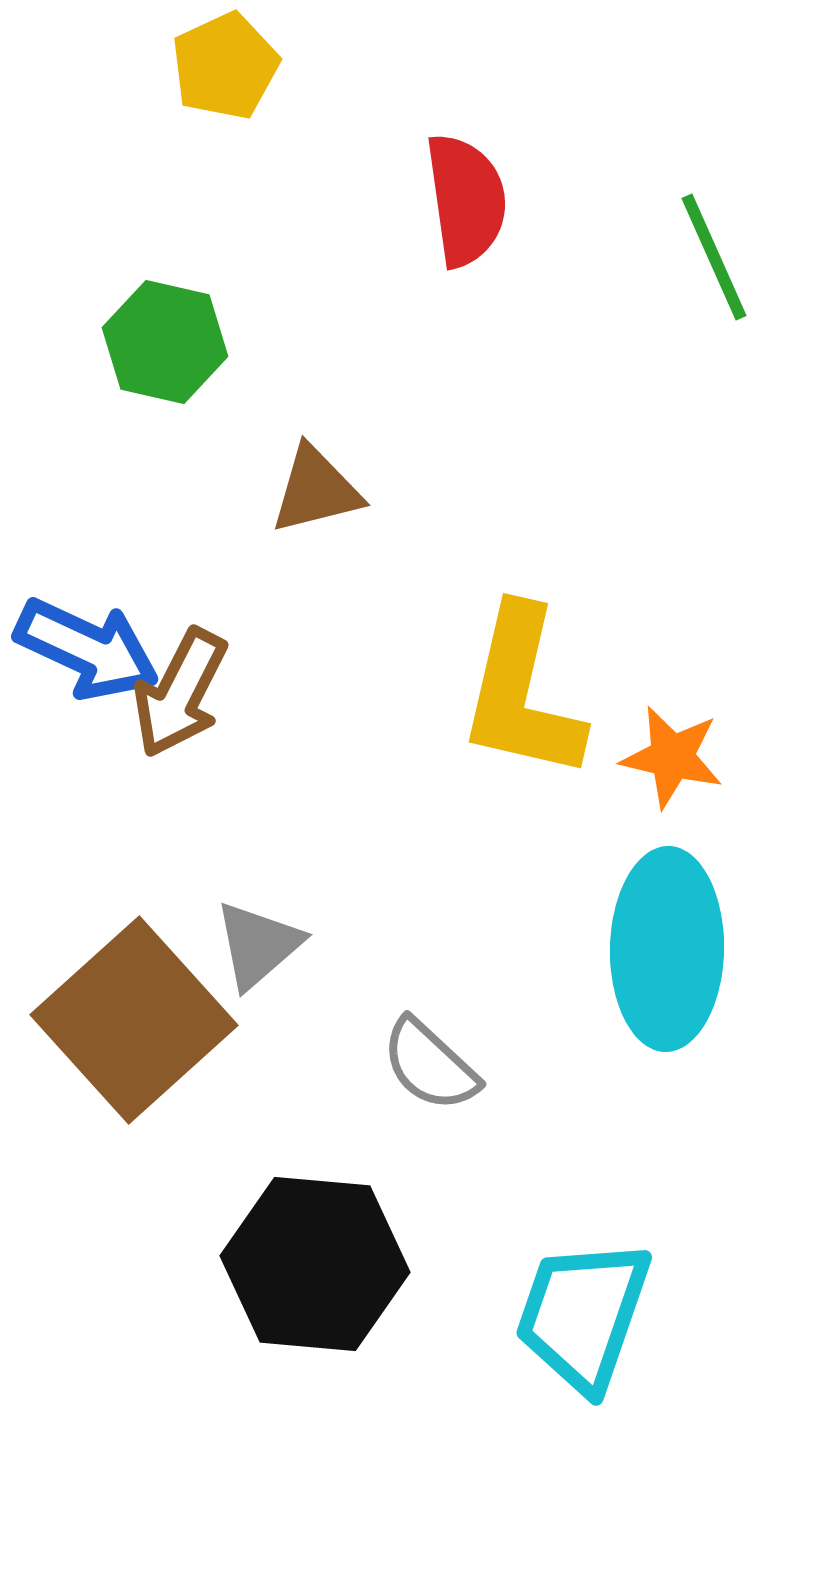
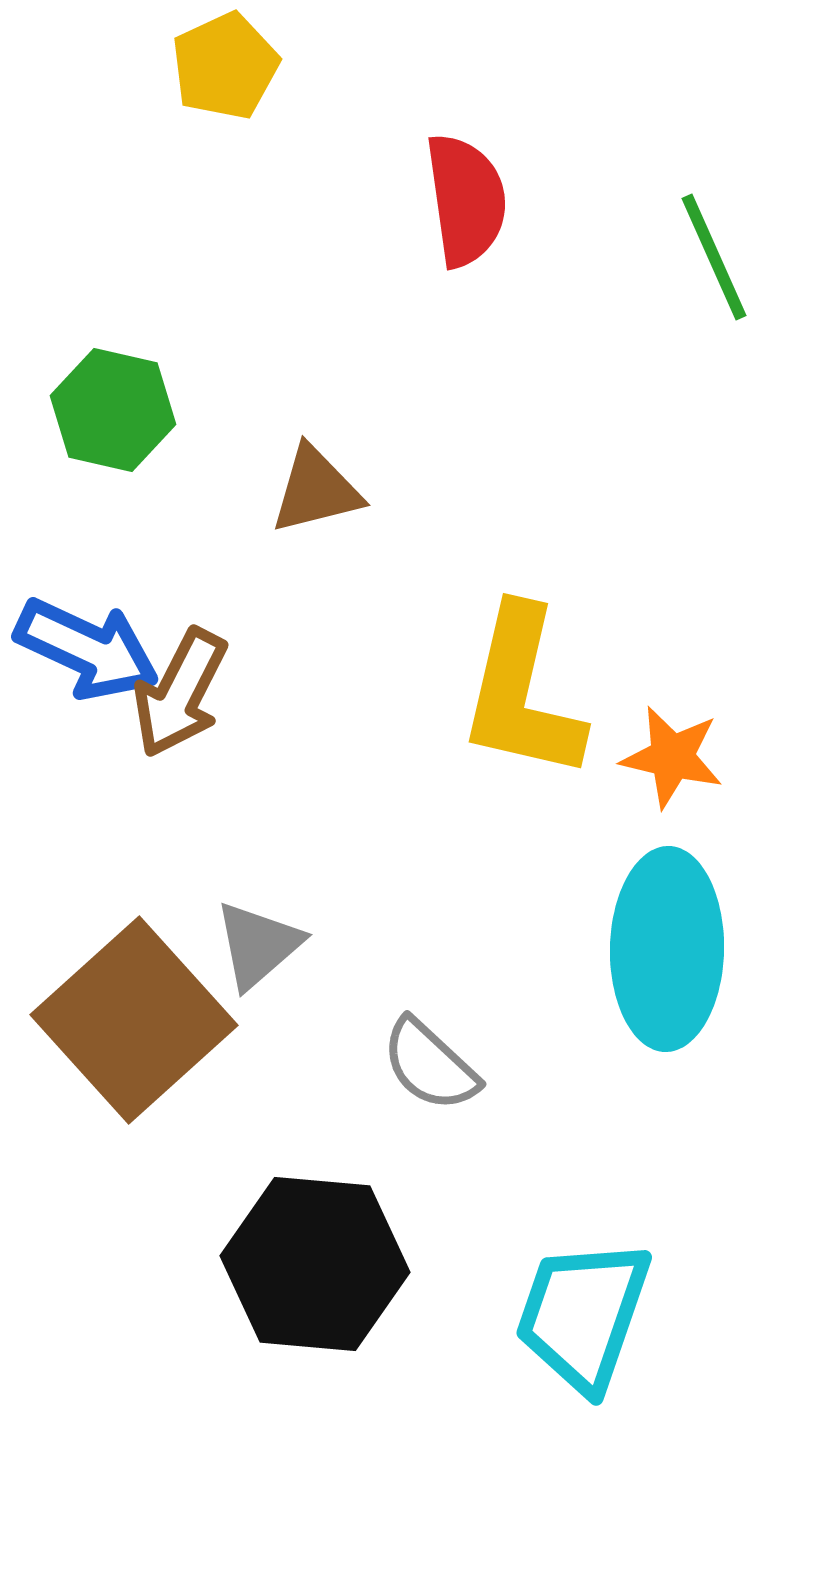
green hexagon: moved 52 px left, 68 px down
